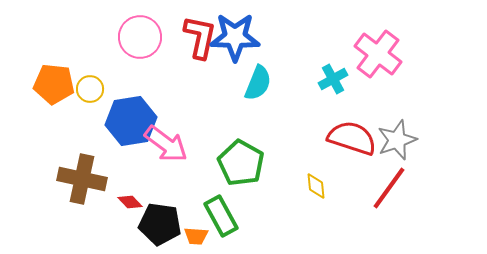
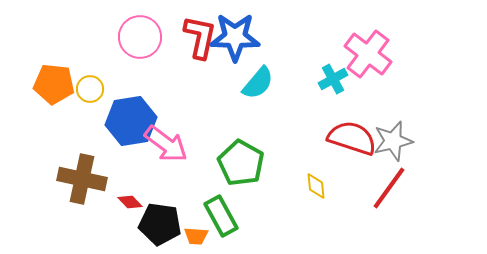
pink cross: moved 10 px left
cyan semicircle: rotated 18 degrees clockwise
gray star: moved 4 px left, 1 px down; rotated 6 degrees clockwise
